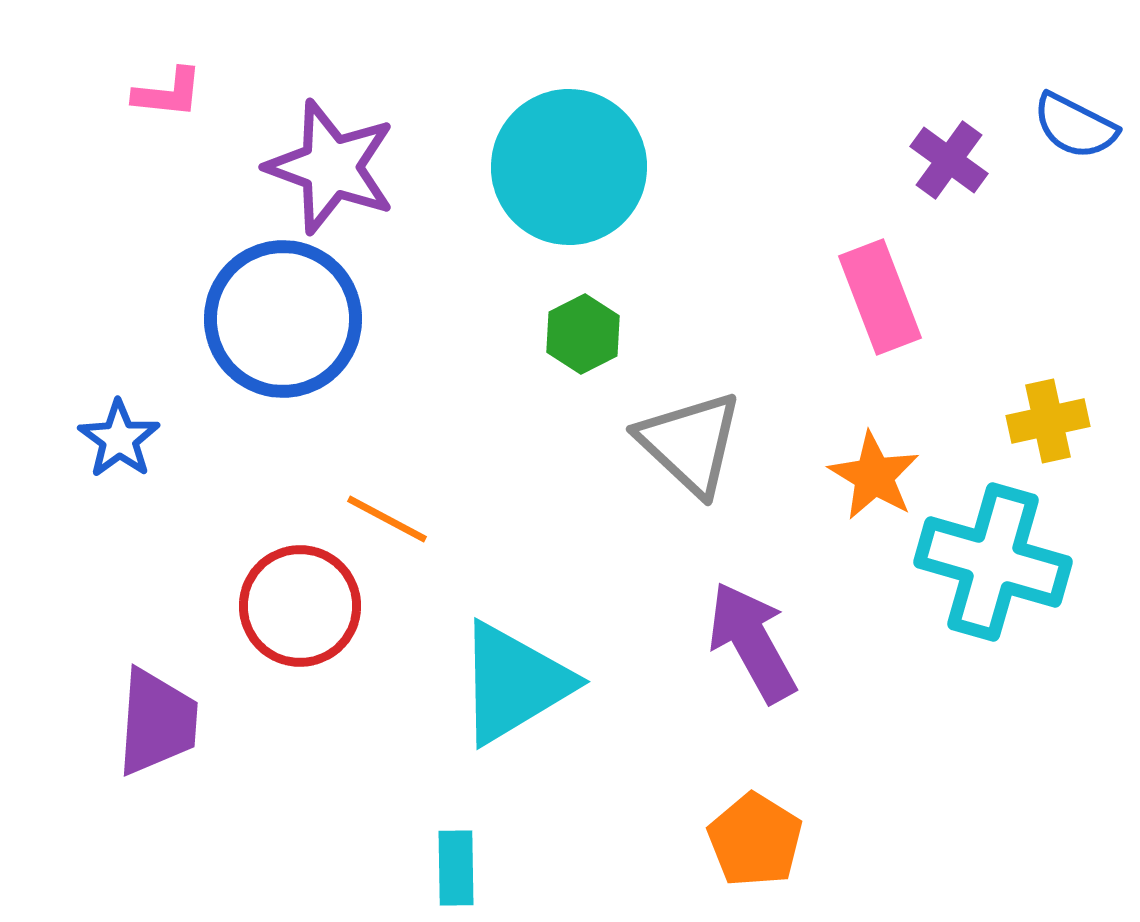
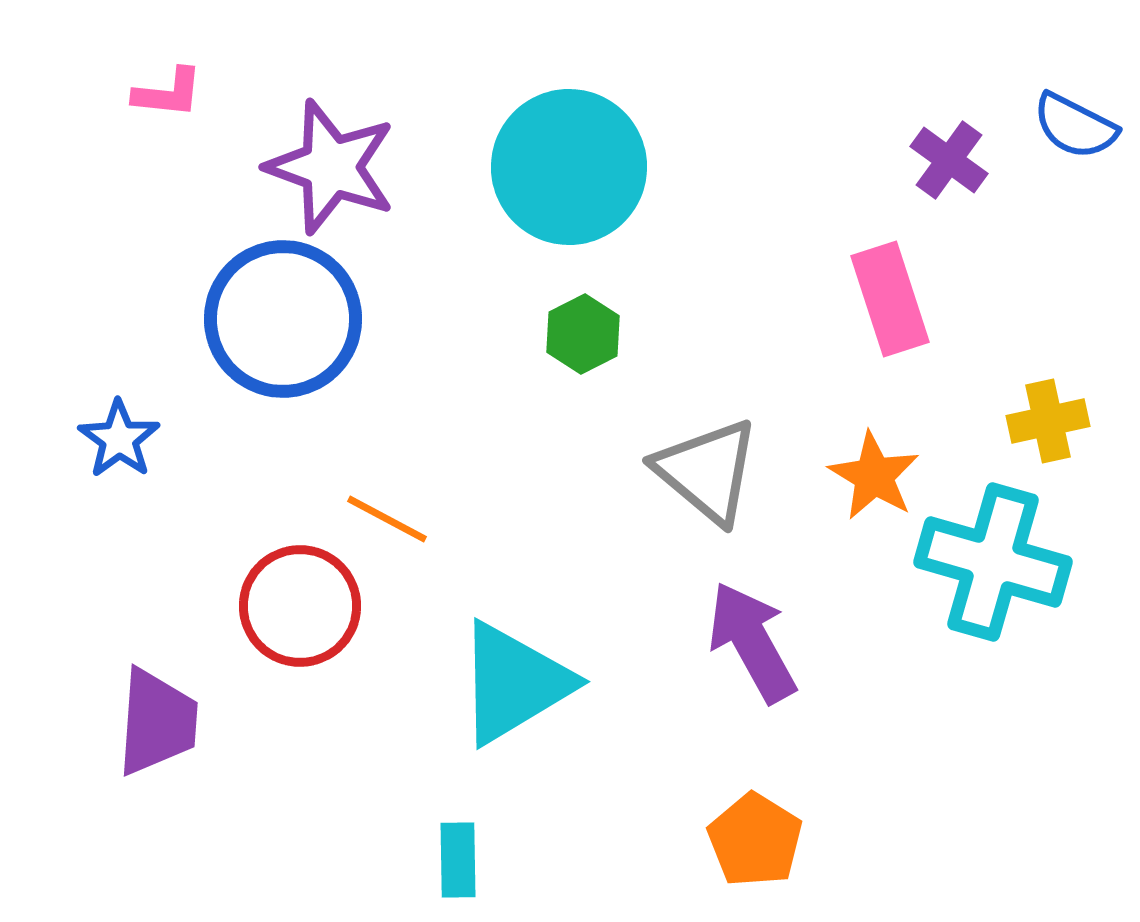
pink rectangle: moved 10 px right, 2 px down; rotated 3 degrees clockwise
gray triangle: moved 17 px right, 28 px down; rotated 3 degrees counterclockwise
cyan rectangle: moved 2 px right, 8 px up
